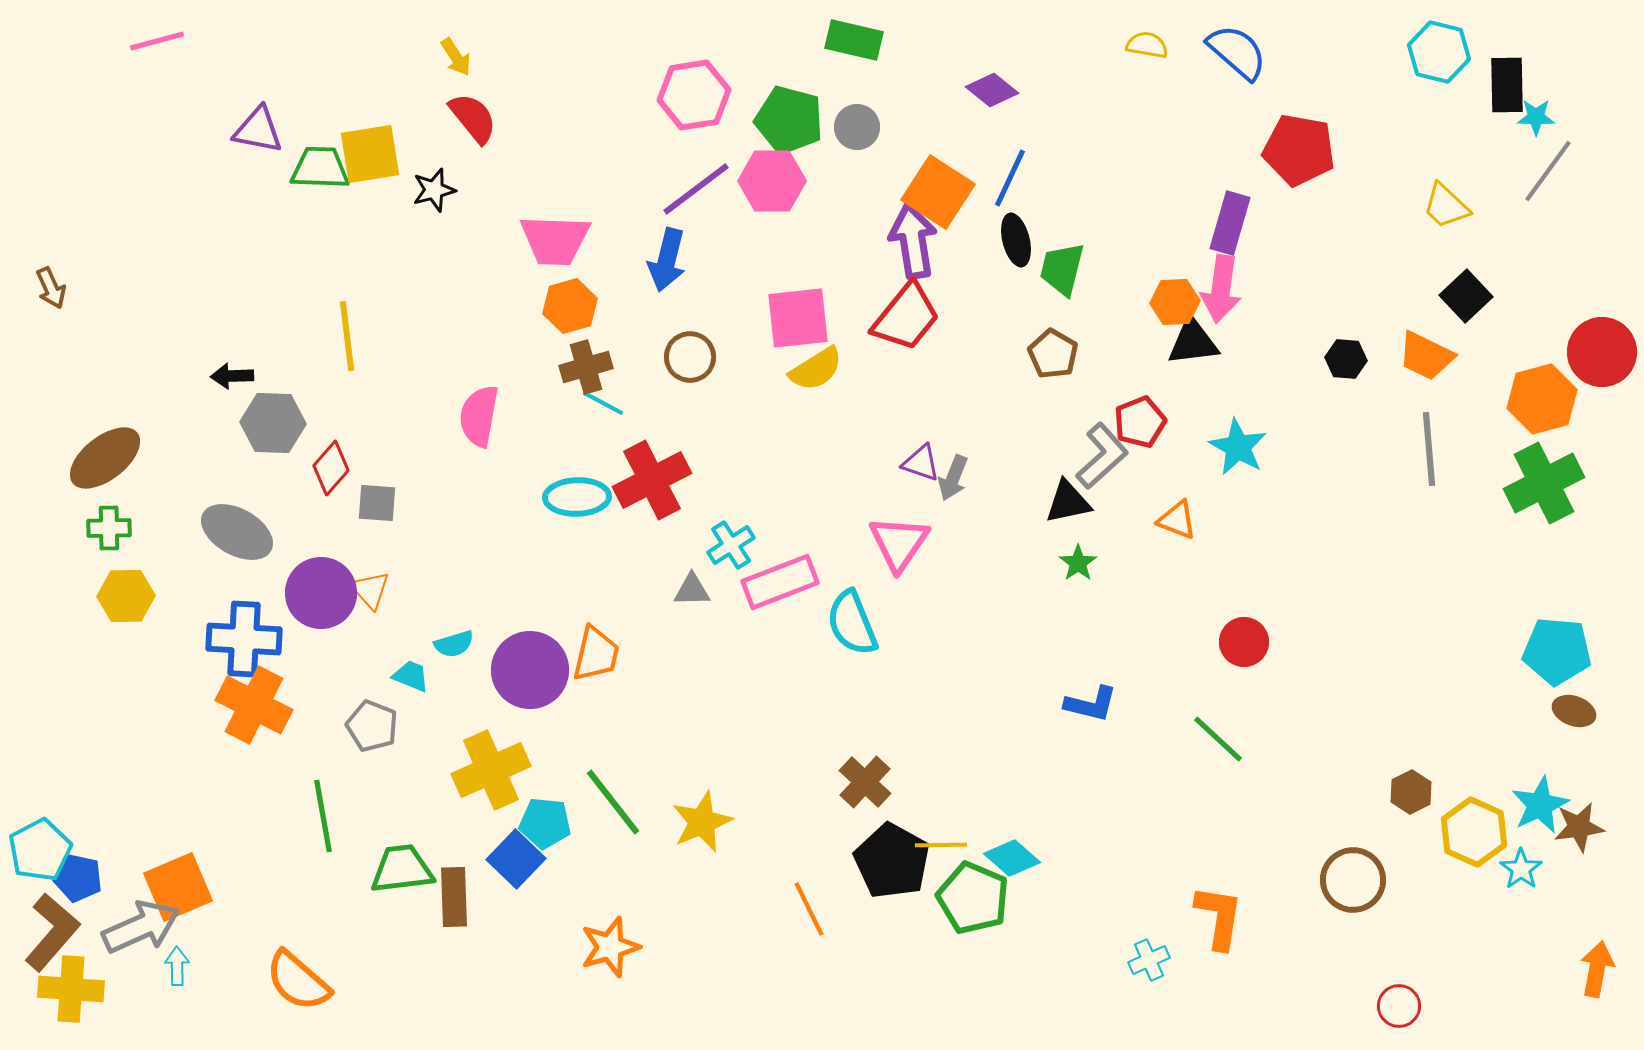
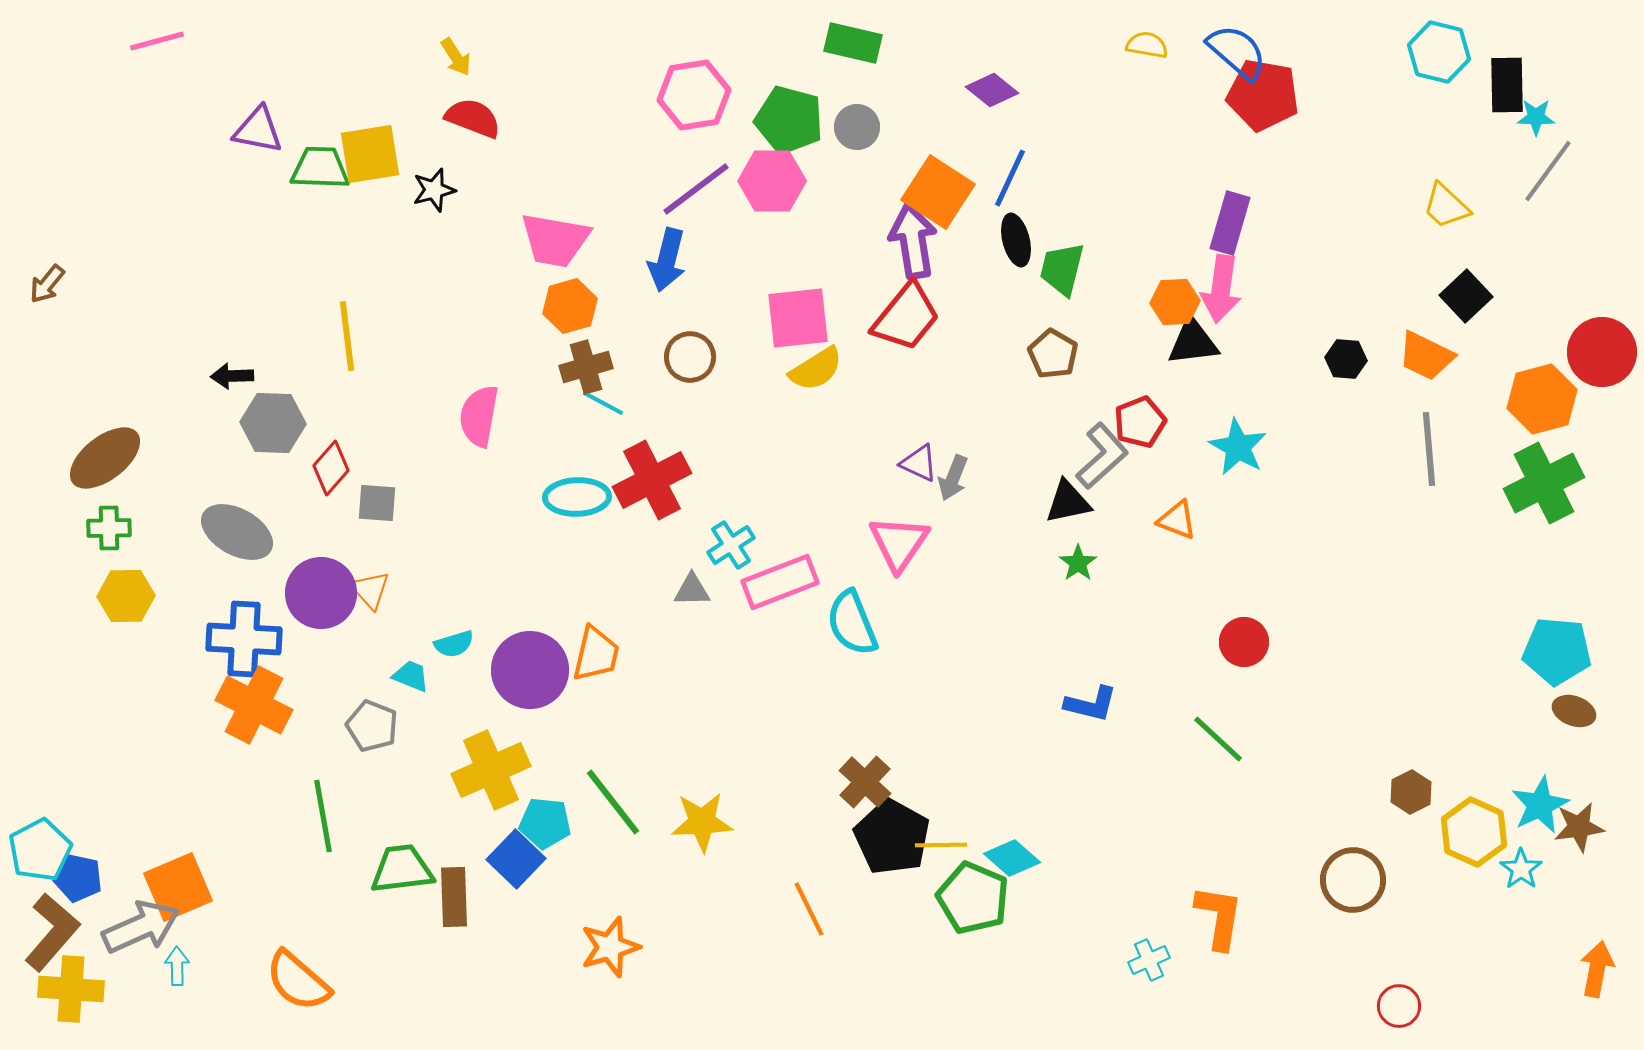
green rectangle at (854, 40): moved 1 px left, 3 px down
red semicircle at (473, 118): rotated 30 degrees counterclockwise
red pentagon at (1299, 150): moved 36 px left, 55 px up
pink trapezoid at (555, 240): rotated 8 degrees clockwise
brown arrow at (51, 288): moved 4 px left, 4 px up; rotated 63 degrees clockwise
purple triangle at (921, 463): moved 2 px left; rotated 6 degrees clockwise
yellow star at (702, 822): rotated 20 degrees clockwise
black pentagon at (892, 861): moved 24 px up
